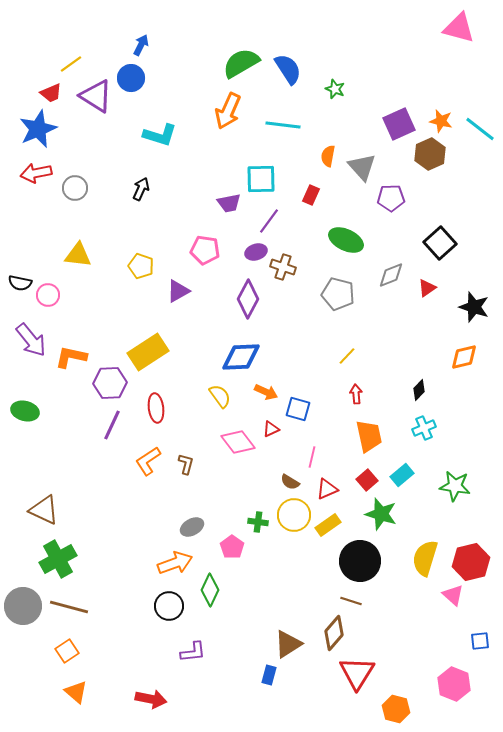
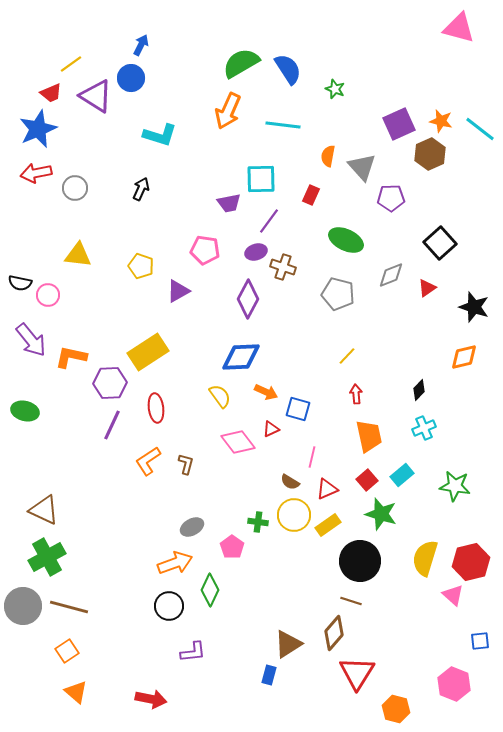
green cross at (58, 559): moved 11 px left, 2 px up
